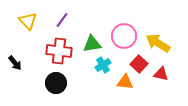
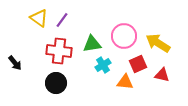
yellow triangle: moved 11 px right, 3 px up; rotated 12 degrees counterclockwise
red square: moved 1 px left; rotated 24 degrees clockwise
red triangle: moved 1 px right, 1 px down
